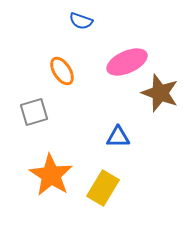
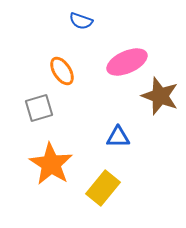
brown star: moved 3 px down
gray square: moved 5 px right, 4 px up
orange star: moved 11 px up
yellow rectangle: rotated 8 degrees clockwise
